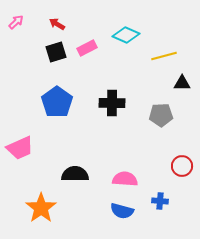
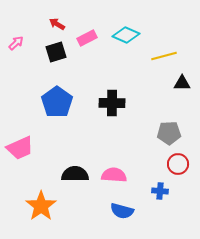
pink arrow: moved 21 px down
pink rectangle: moved 10 px up
gray pentagon: moved 8 px right, 18 px down
red circle: moved 4 px left, 2 px up
pink semicircle: moved 11 px left, 4 px up
blue cross: moved 10 px up
orange star: moved 2 px up
